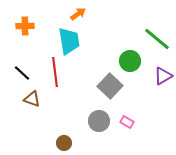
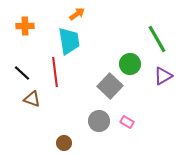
orange arrow: moved 1 px left
green line: rotated 20 degrees clockwise
green circle: moved 3 px down
